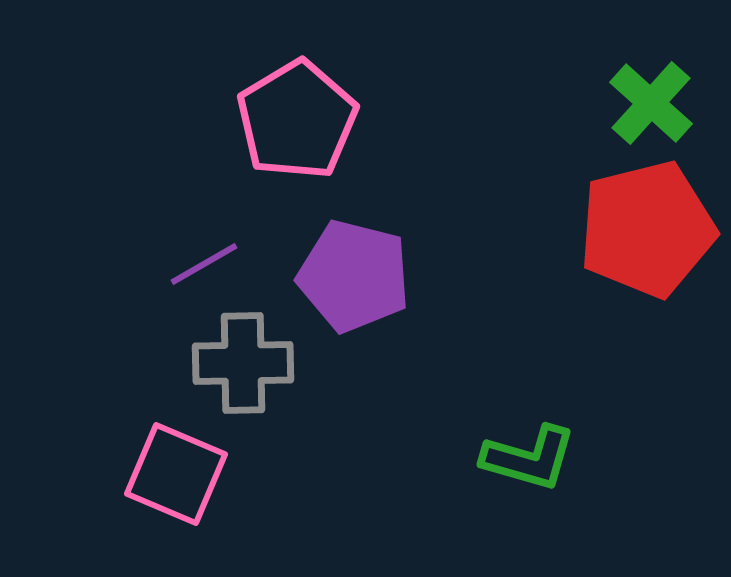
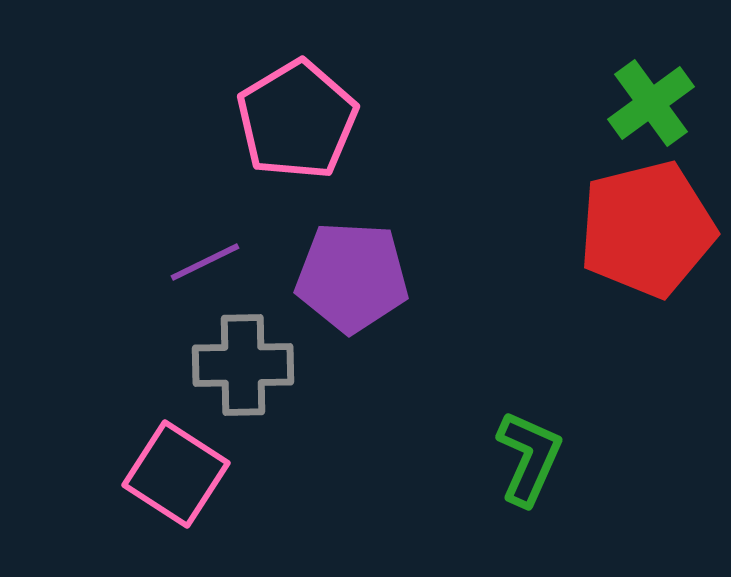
green cross: rotated 12 degrees clockwise
purple line: moved 1 px right, 2 px up; rotated 4 degrees clockwise
purple pentagon: moved 2 px left, 1 px down; rotated 11 degrees counterclockwise
gray cross: moved 2 px down
green L-shape: rotated 82 degrees counterclockwise
pink square: rotated 10 degrees clockwise
